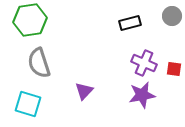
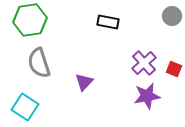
black rectangle: moved 22 px left, 1 px up; rotated 25 degrees clockwise
purple cross: rotated 25 degrees clockwise
red square: rotated 14 degrees clockwise
purple triangle: moved 9 px up
purple star: moved 5 px right, 1 px down
cyan square: moved 3 px left, 3 px down; rotated 16 degrees clockwise
